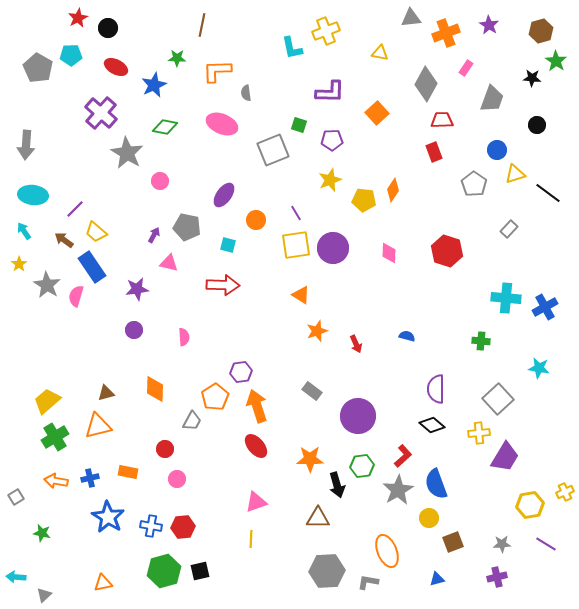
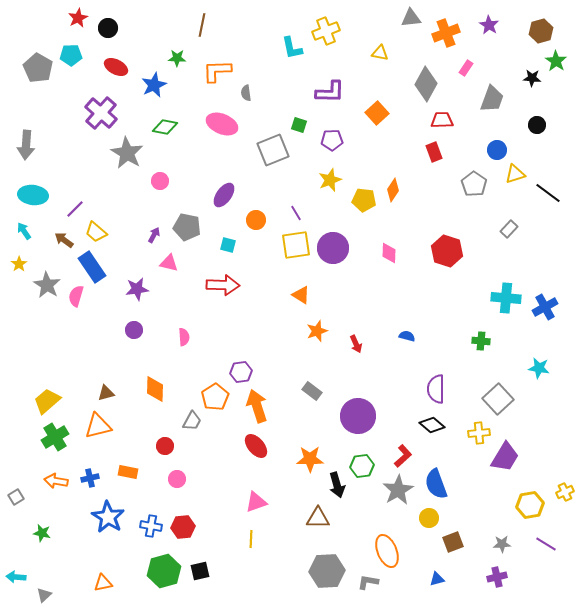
red circle at (165, 449): moved 3 px up
